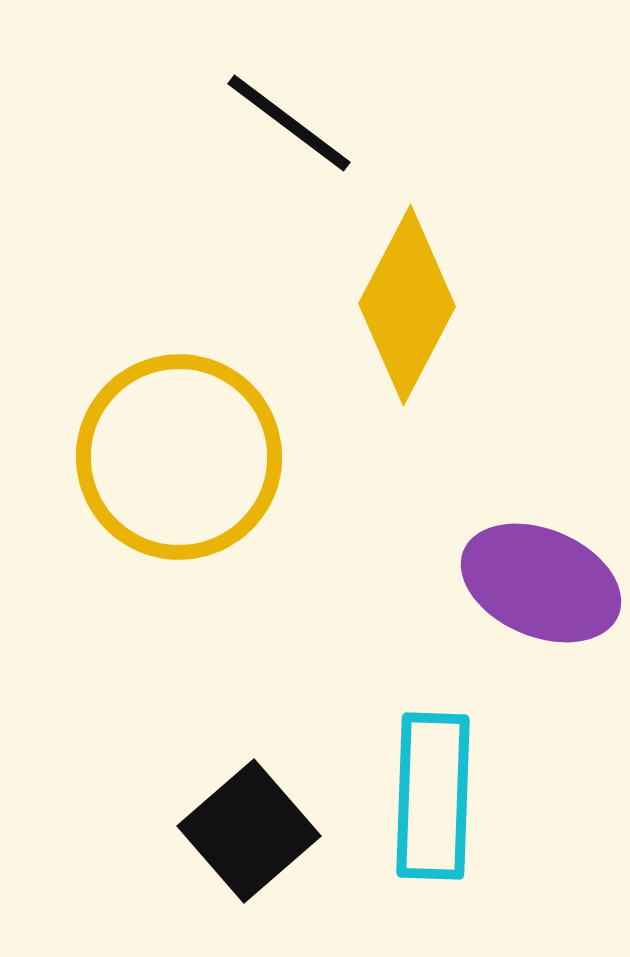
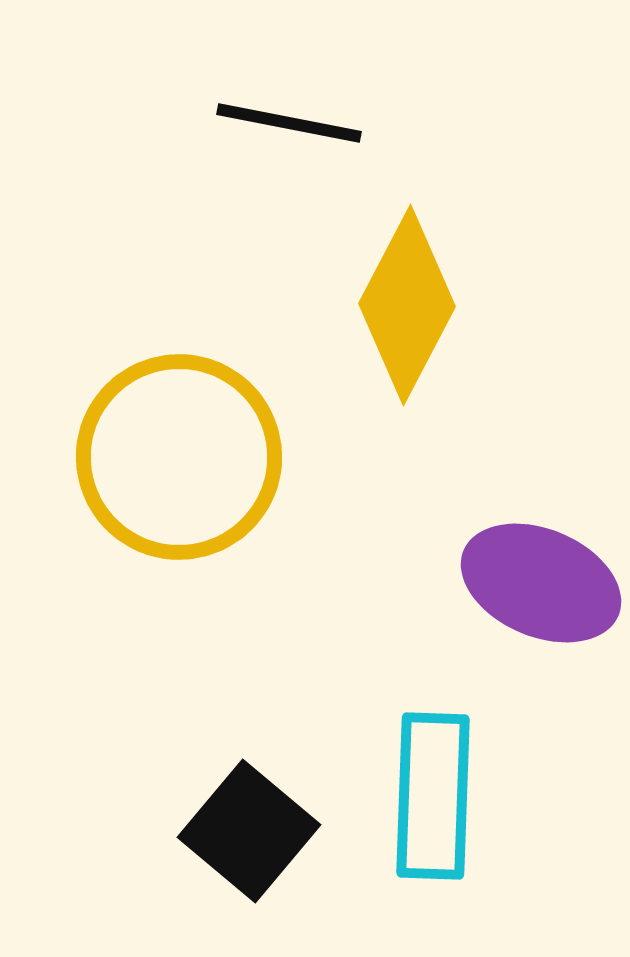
black line: rotated 26 degrees counterclockwise
black square: rotated 9 degrees counterclockwise
